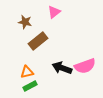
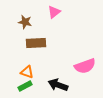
brown rectangle: moved 2 px left, 2 px down; rotated 36 degrees clockwise
black arrow: moved 4 px left, 17 px down
orange triangle: rotated 32 degrees clockwise
green rectangle: moved 5 px left
